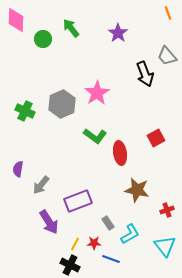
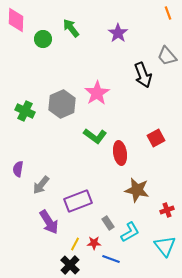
black arrow: moved 2 px left, 1 px down
cyan L-shape: moved 2 px up
black cross: rotated 18 degrees clockwise
